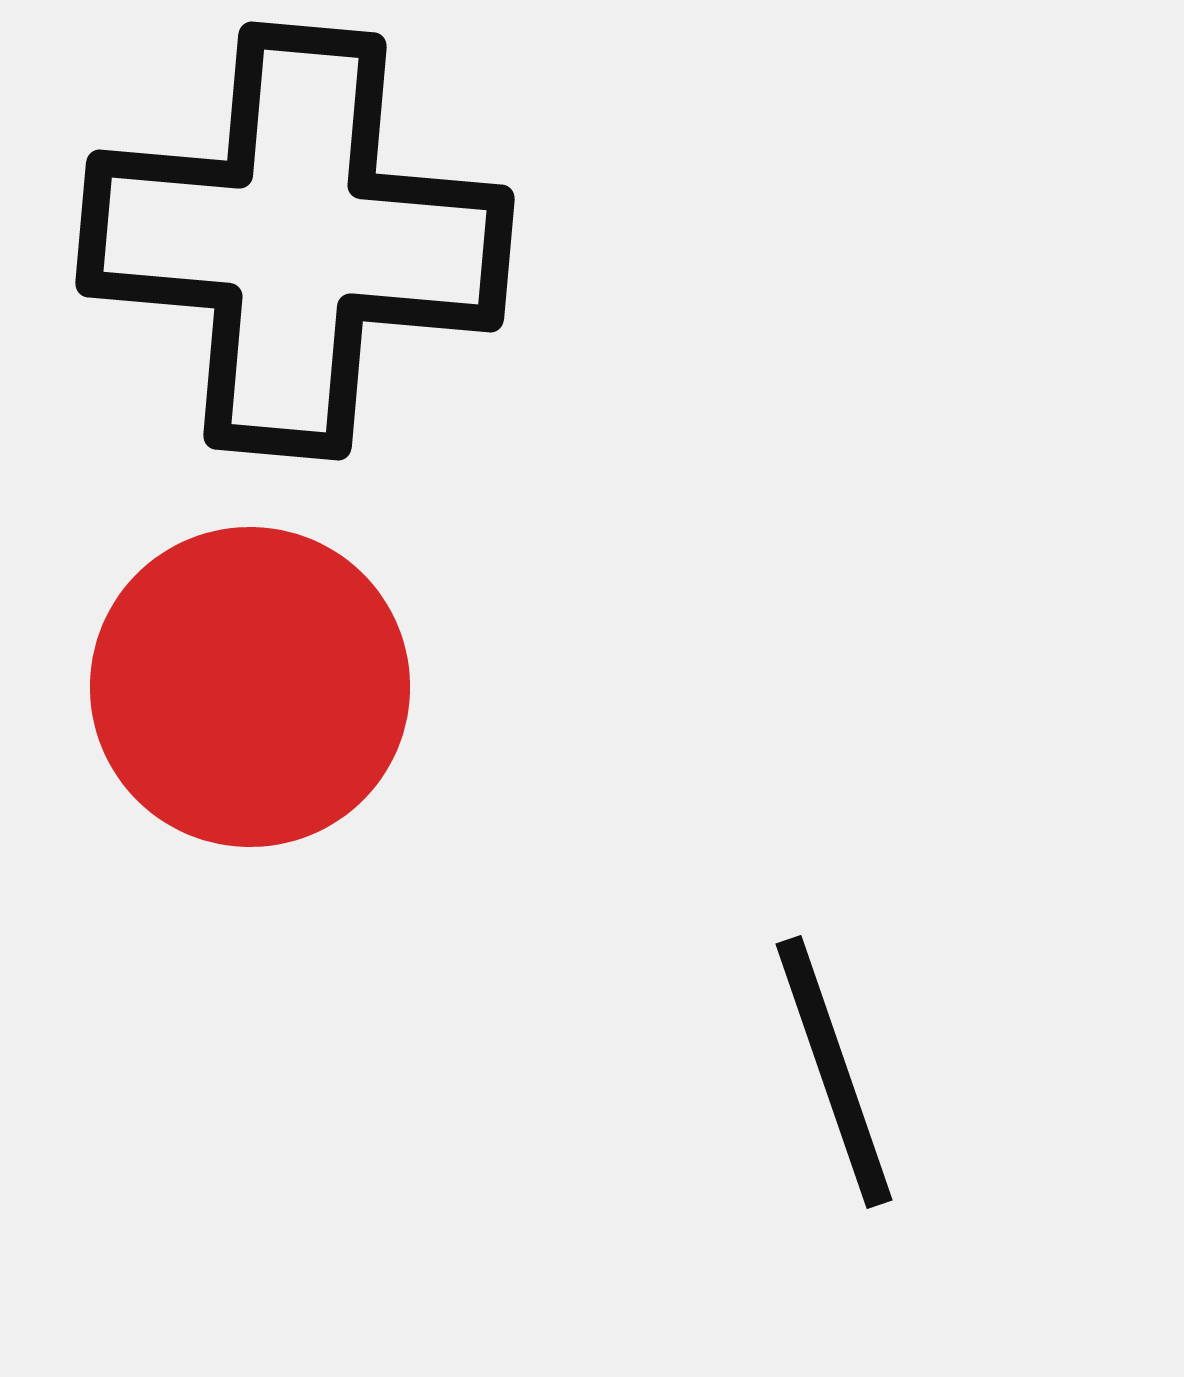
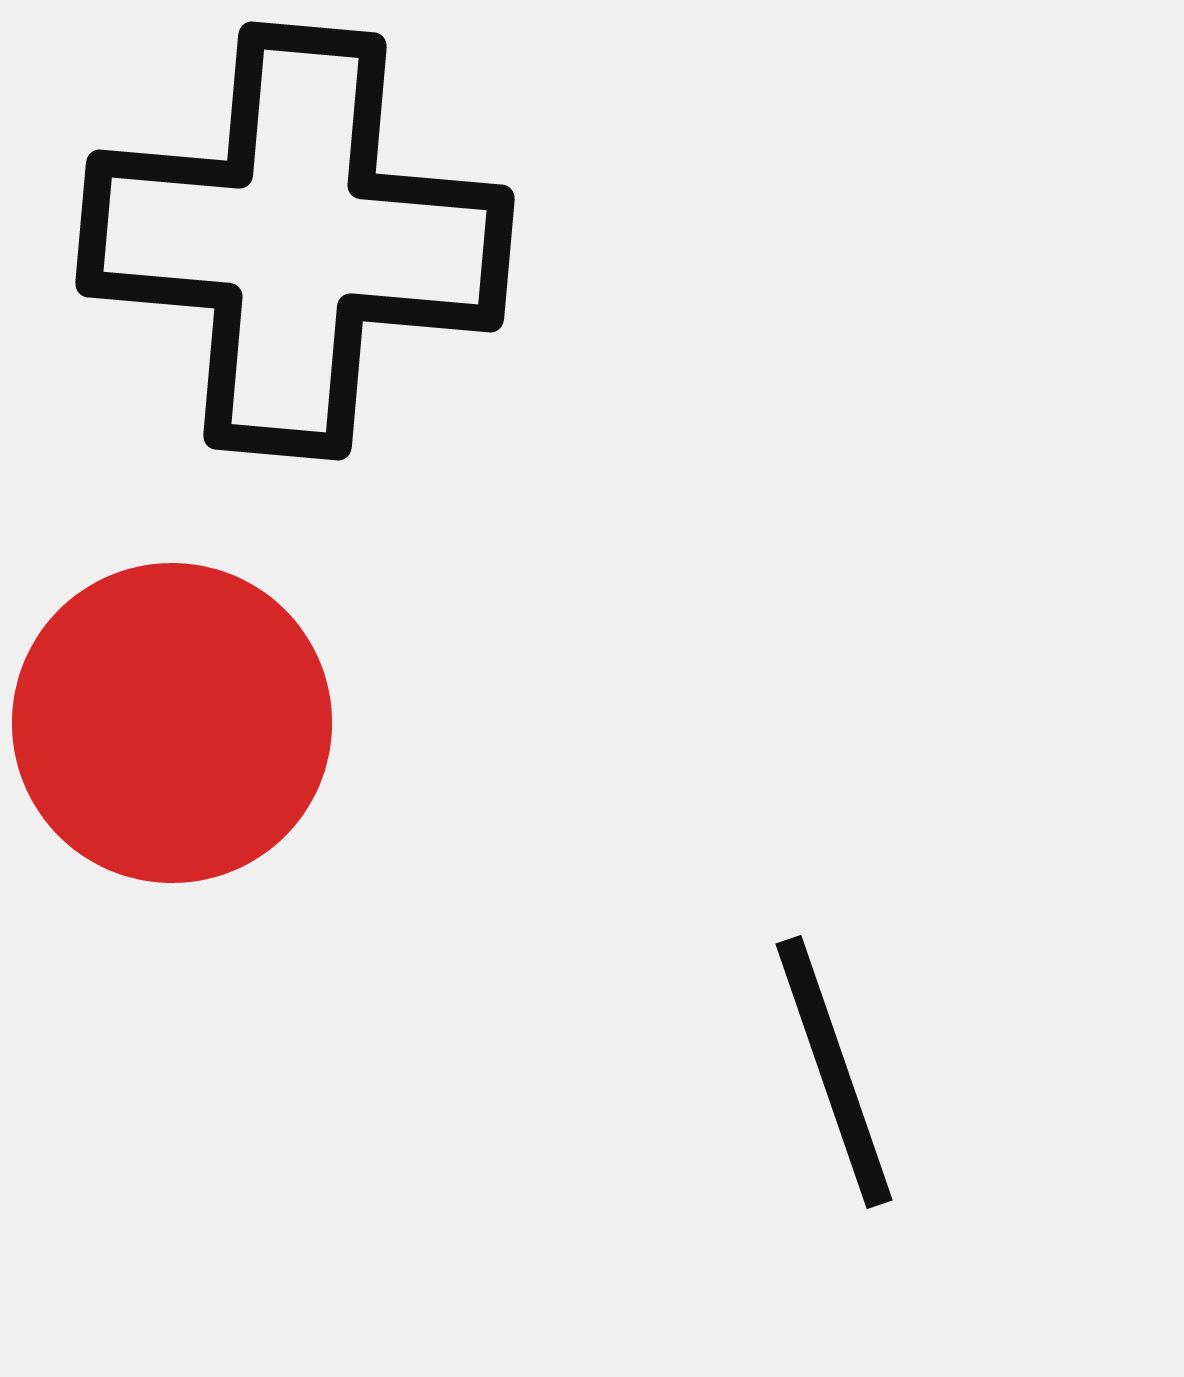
red circle: moved 78 px left, 36 px down
